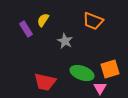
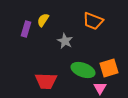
purple rectangle: rotated 49 degrees clockwise
orange square: moved 1 px left, 1 px up
green ellipse: moved 1 px right, 3 px up
red trapezoid: moved 1 px right, 1 px up; rotated 10 degrees counterclockwise
